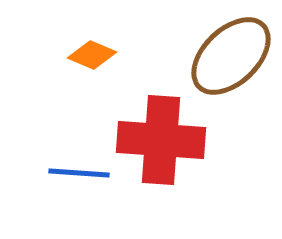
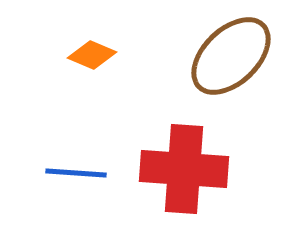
red cross: moved 23 px right, 29 px down
blue line: moved 3 px left
